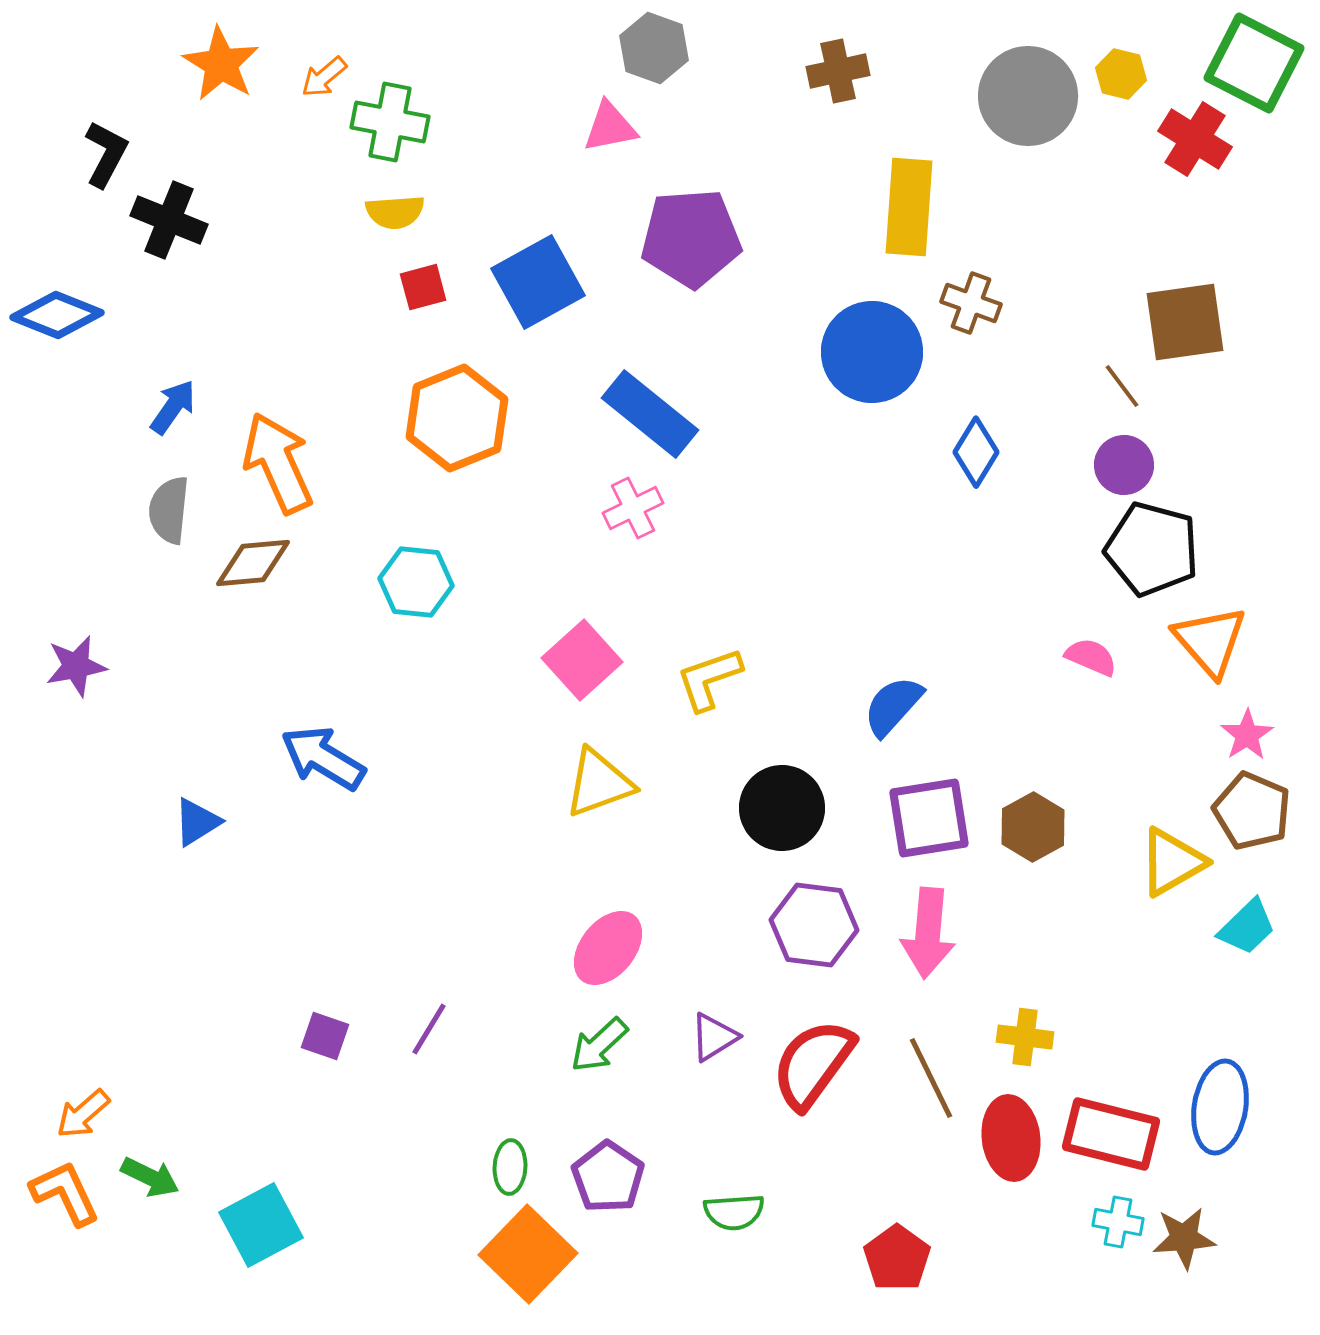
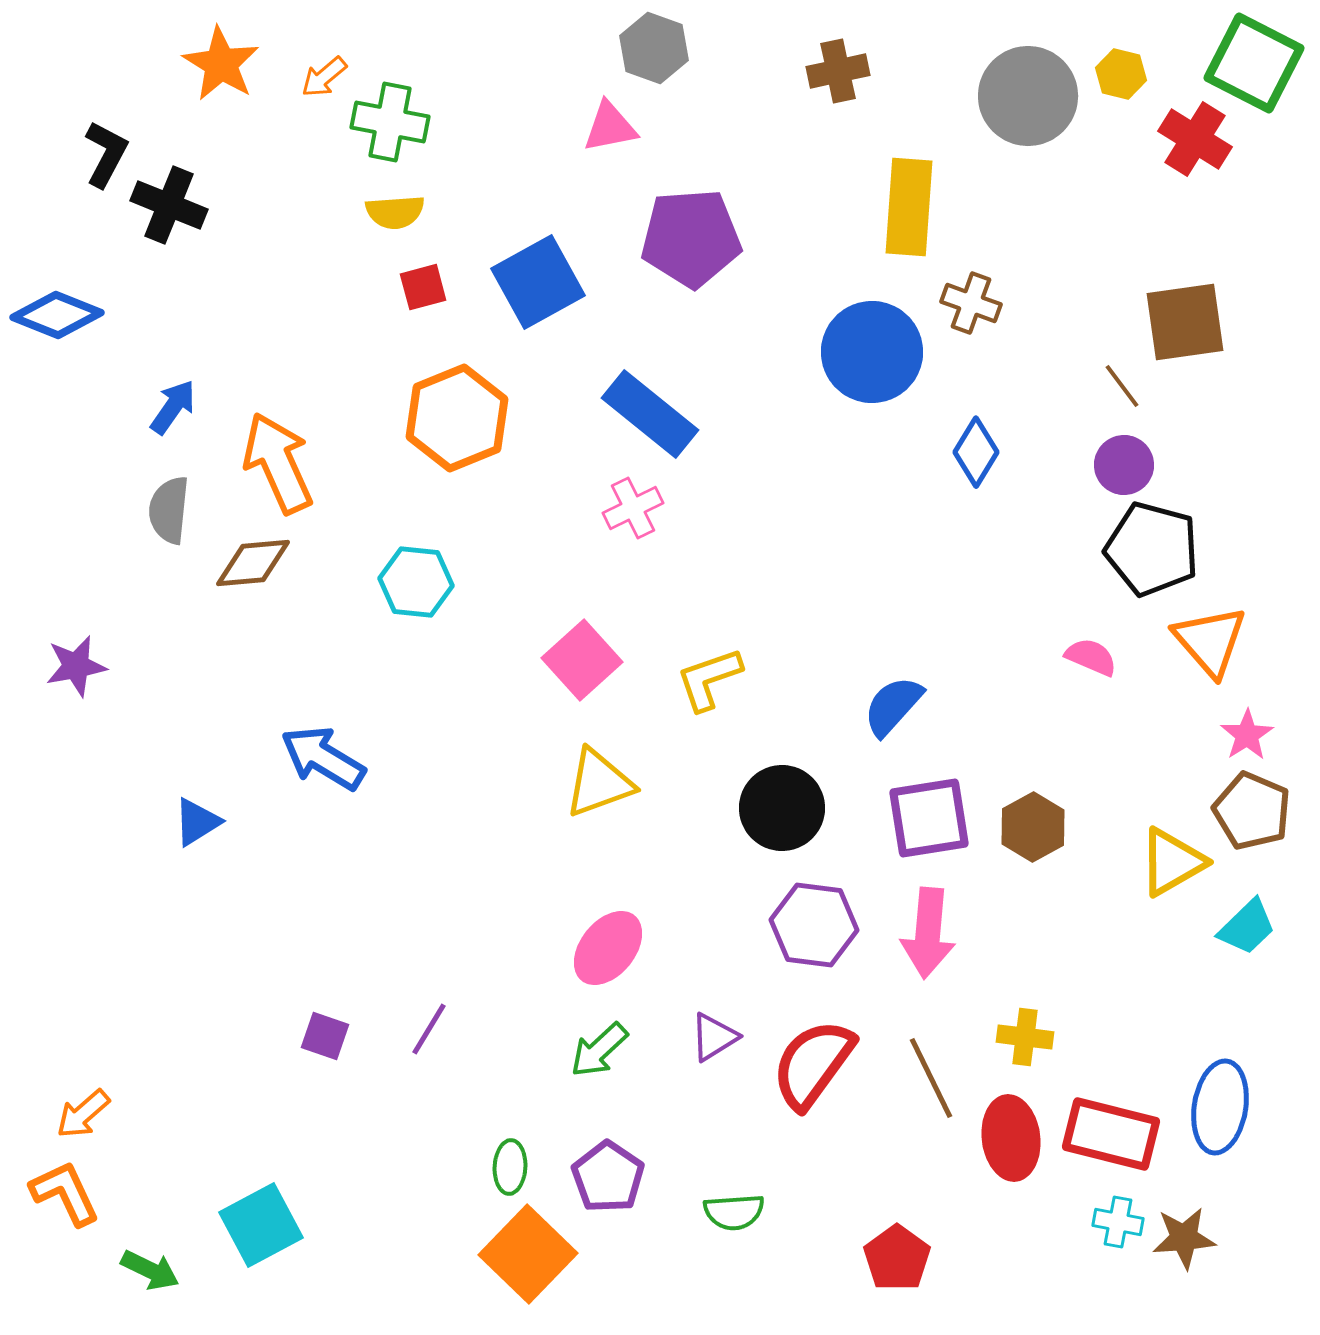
black cross at (169, 220): moved 15 px up
green arrow at (599, 1045): moved 5 px down
green arrow at (150, 1177): moved 93 px down
